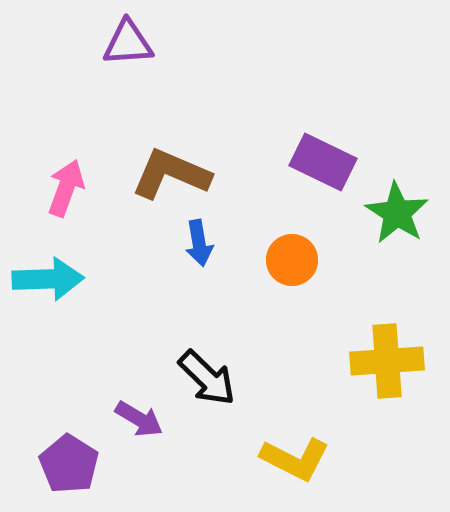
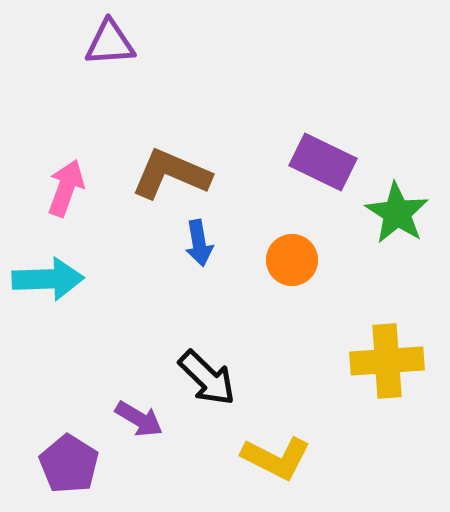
purple triangle: moved 18 px left
yellow L-shape: moved 19 px left, 1 px up
